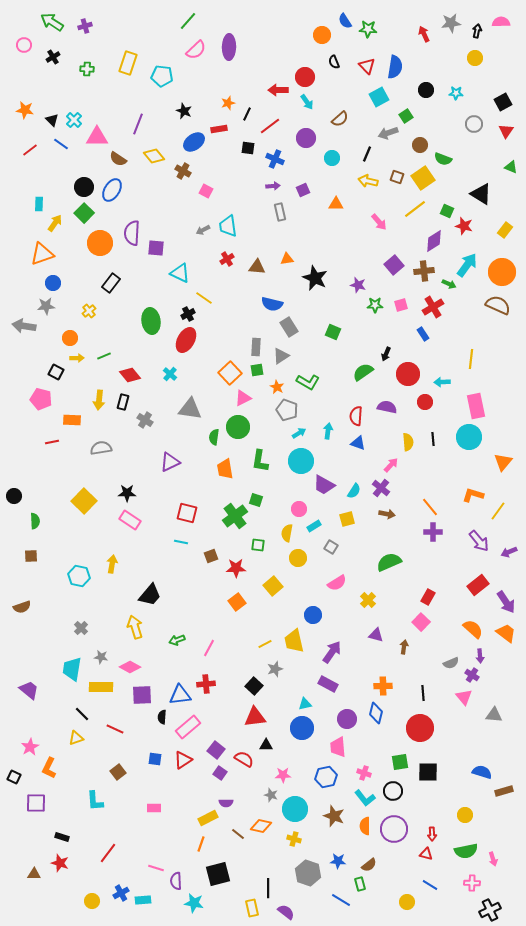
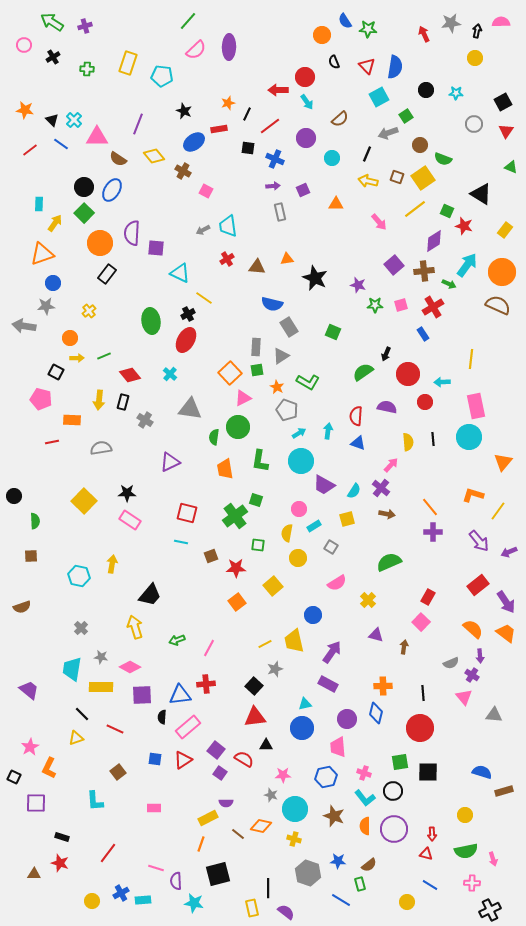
black rectangle at (111, 283): moved 4 px left, 9 px up
